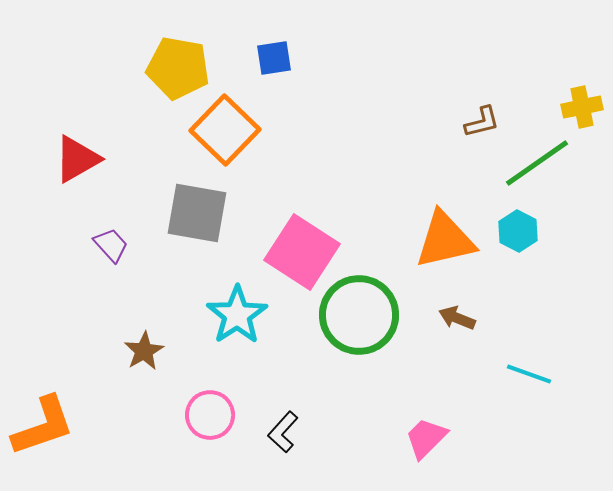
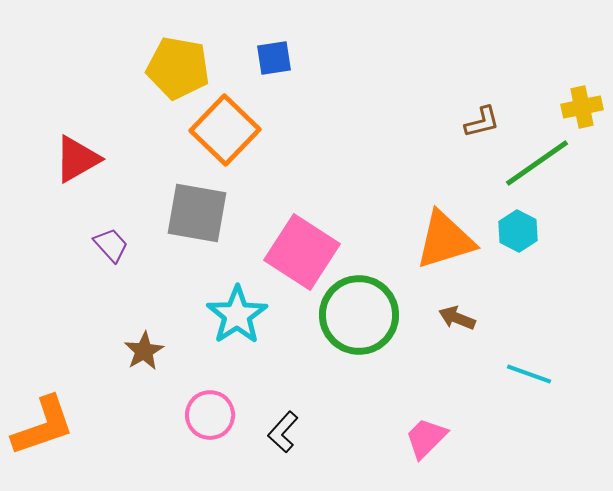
orange triangle: rotated 4 degrees counterclockwise
